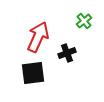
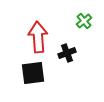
red arrow: rotated 28 degrees counterclockwise
